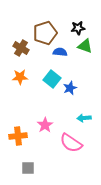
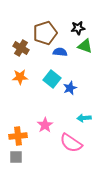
gray square: moved 12 px left, 11 px up
